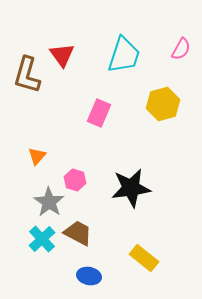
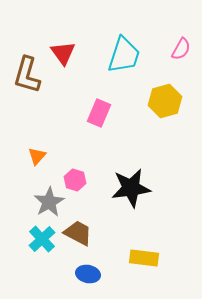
red triangle: moved 1 px right, 2 px up
yellow hexagon: moved 2 px right, 3 px up
gray star: rotated 8 degrees clockwise
yellow rectangle: rotated 32 degrees counterclockwise
blue ellipse: moved 1 px left, 2 px up
